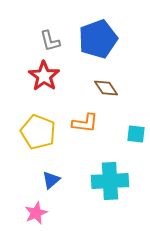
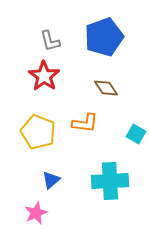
blue pentagon: moved 6 px right, 2 px up
cyan square: rotated 24 degrees clockwise
